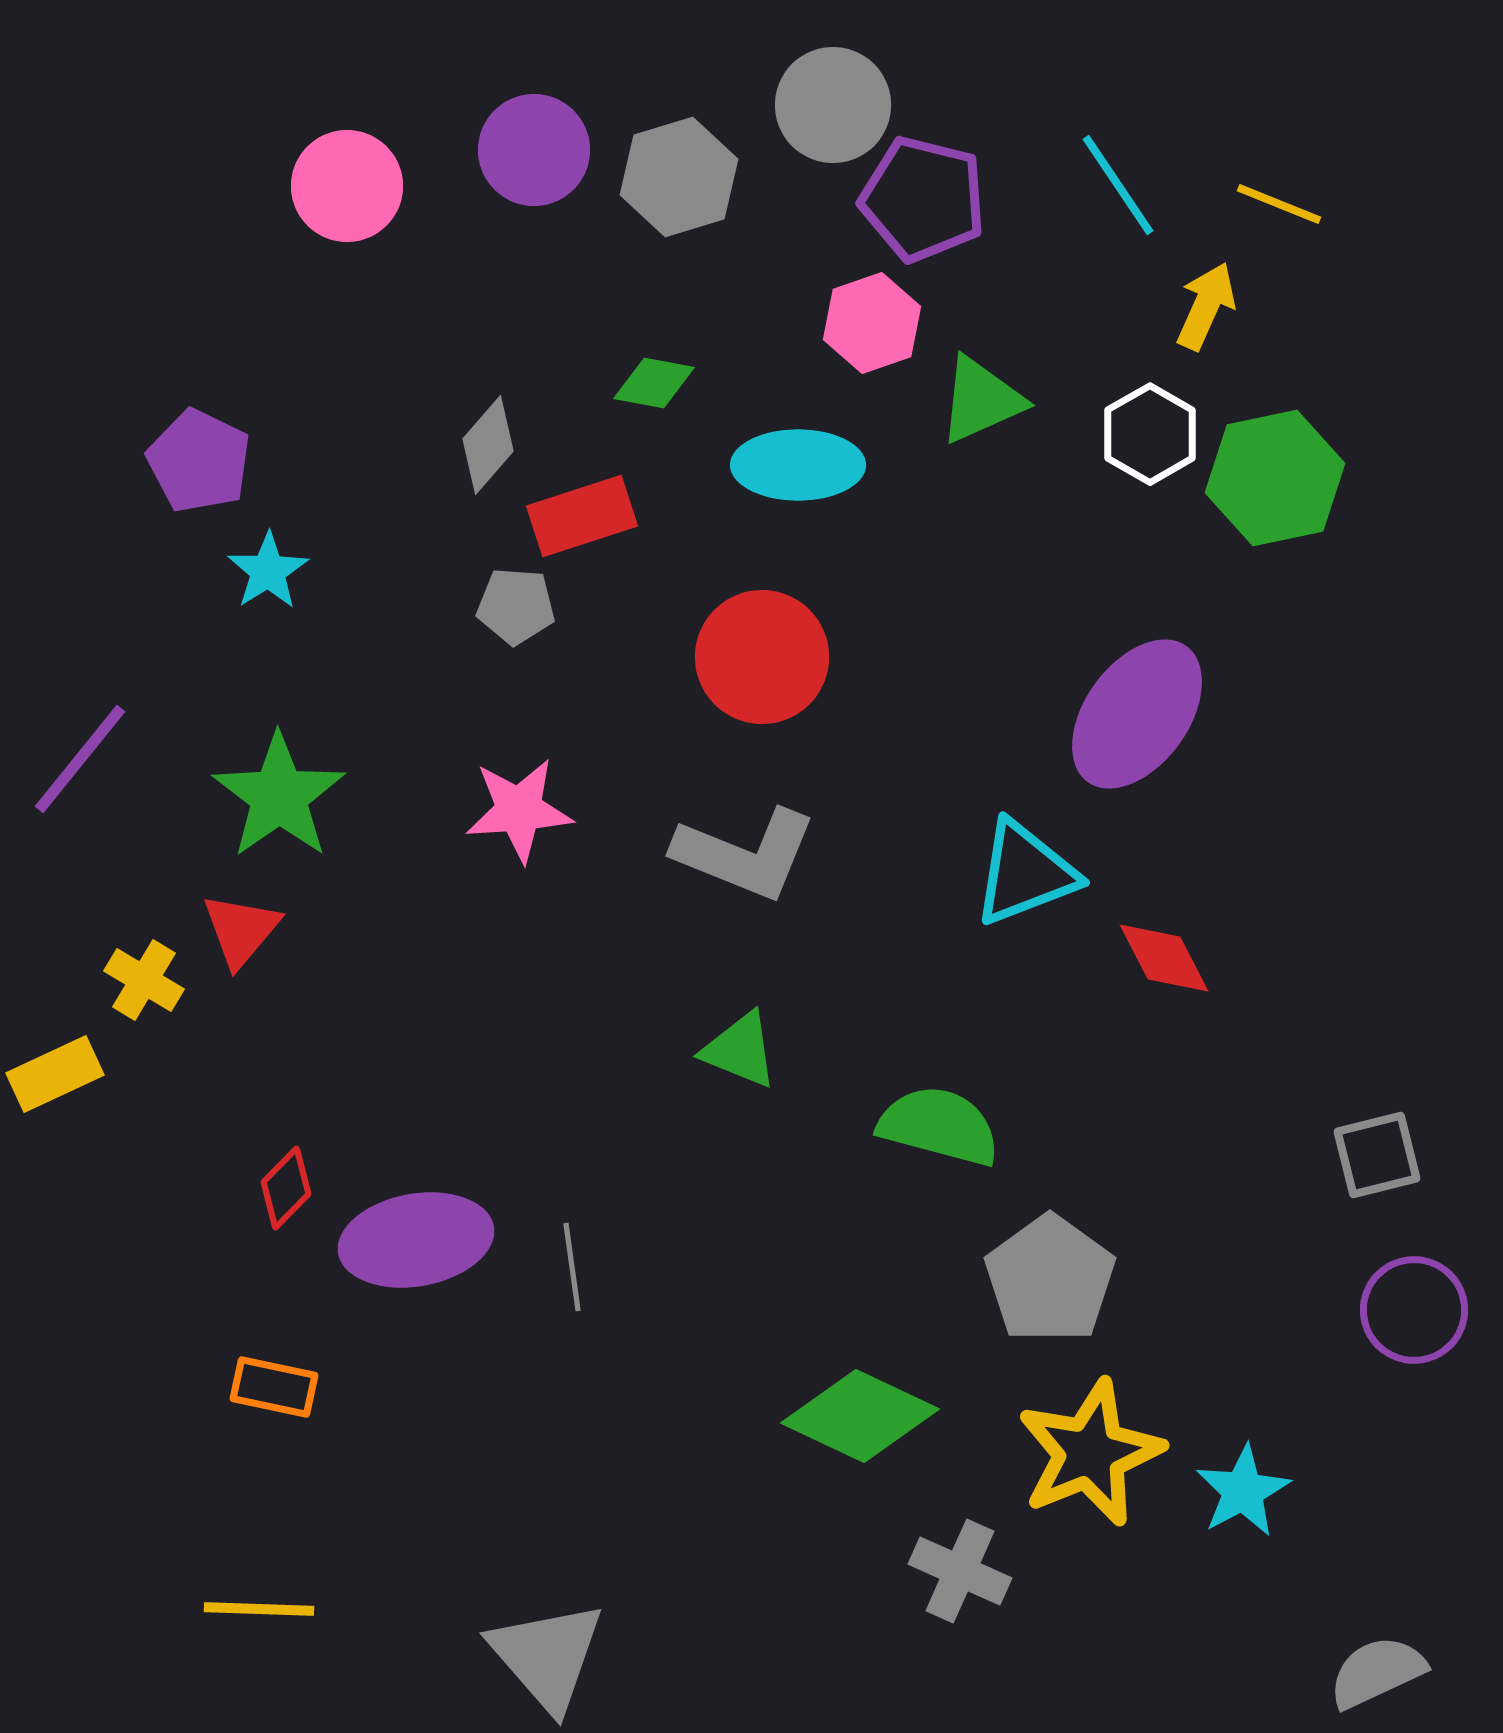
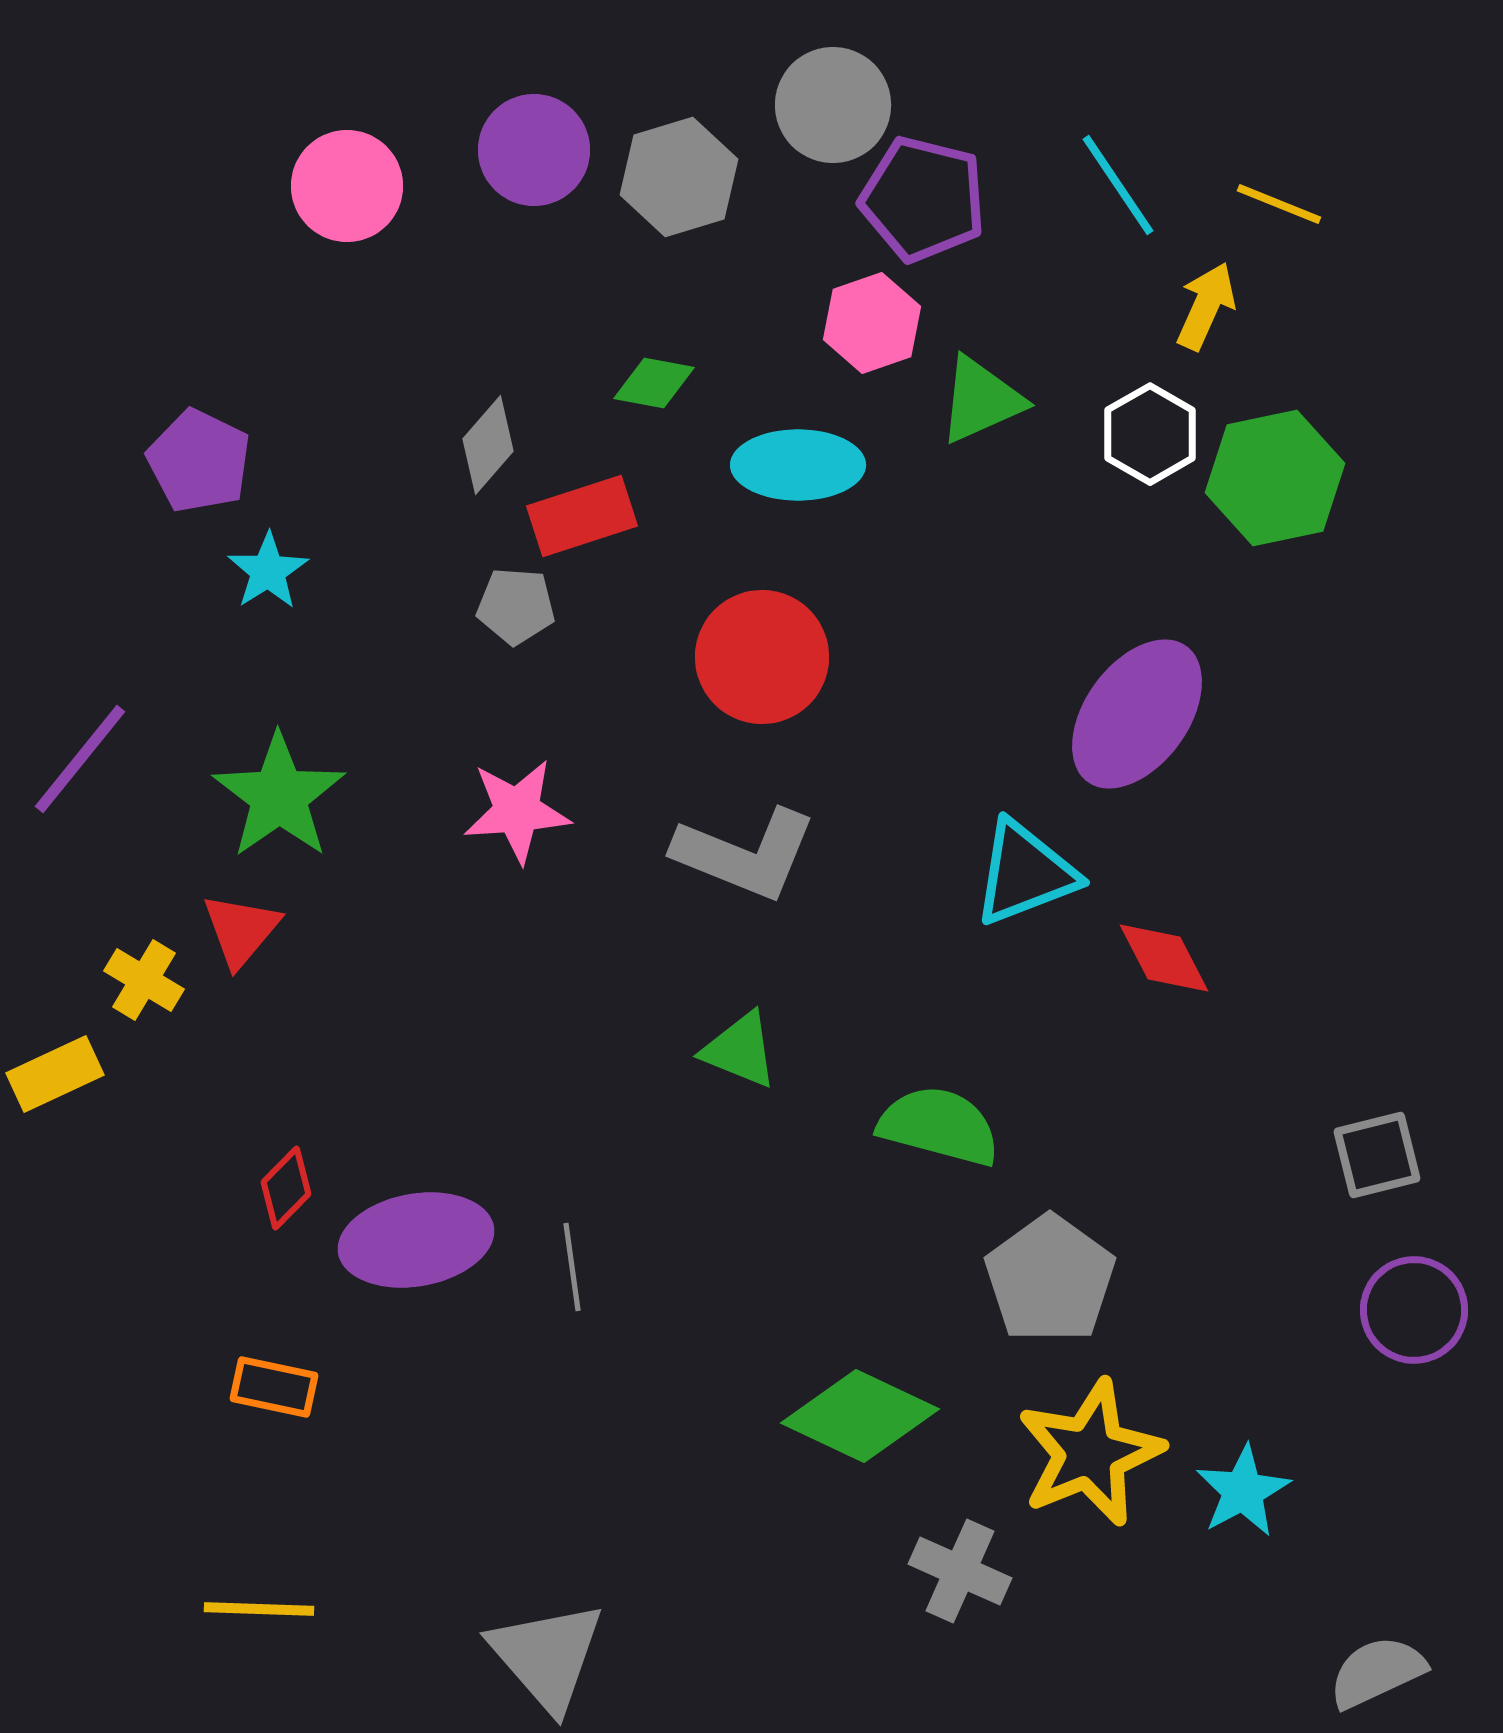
pink star at (519, 810): moved 2 px left, 1 px down
